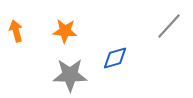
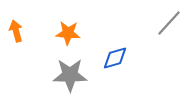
gray line: moved 3 px up
orange star: moved 3 px right, 2 px down
